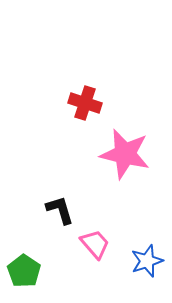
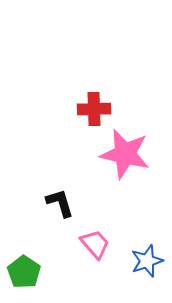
red cross: moved 9 px right, 6 px down; rotated 20 degrees counterclockwise
black L-shape: moved 7 px up
green pentagon: moved 1 px down
